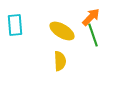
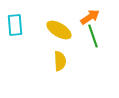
orange arrow: moved 1 px left; rotated 12 degrees clockwise
yellow ellipse: moved 3 px left, 1 px up
green line: moved 1 px down
